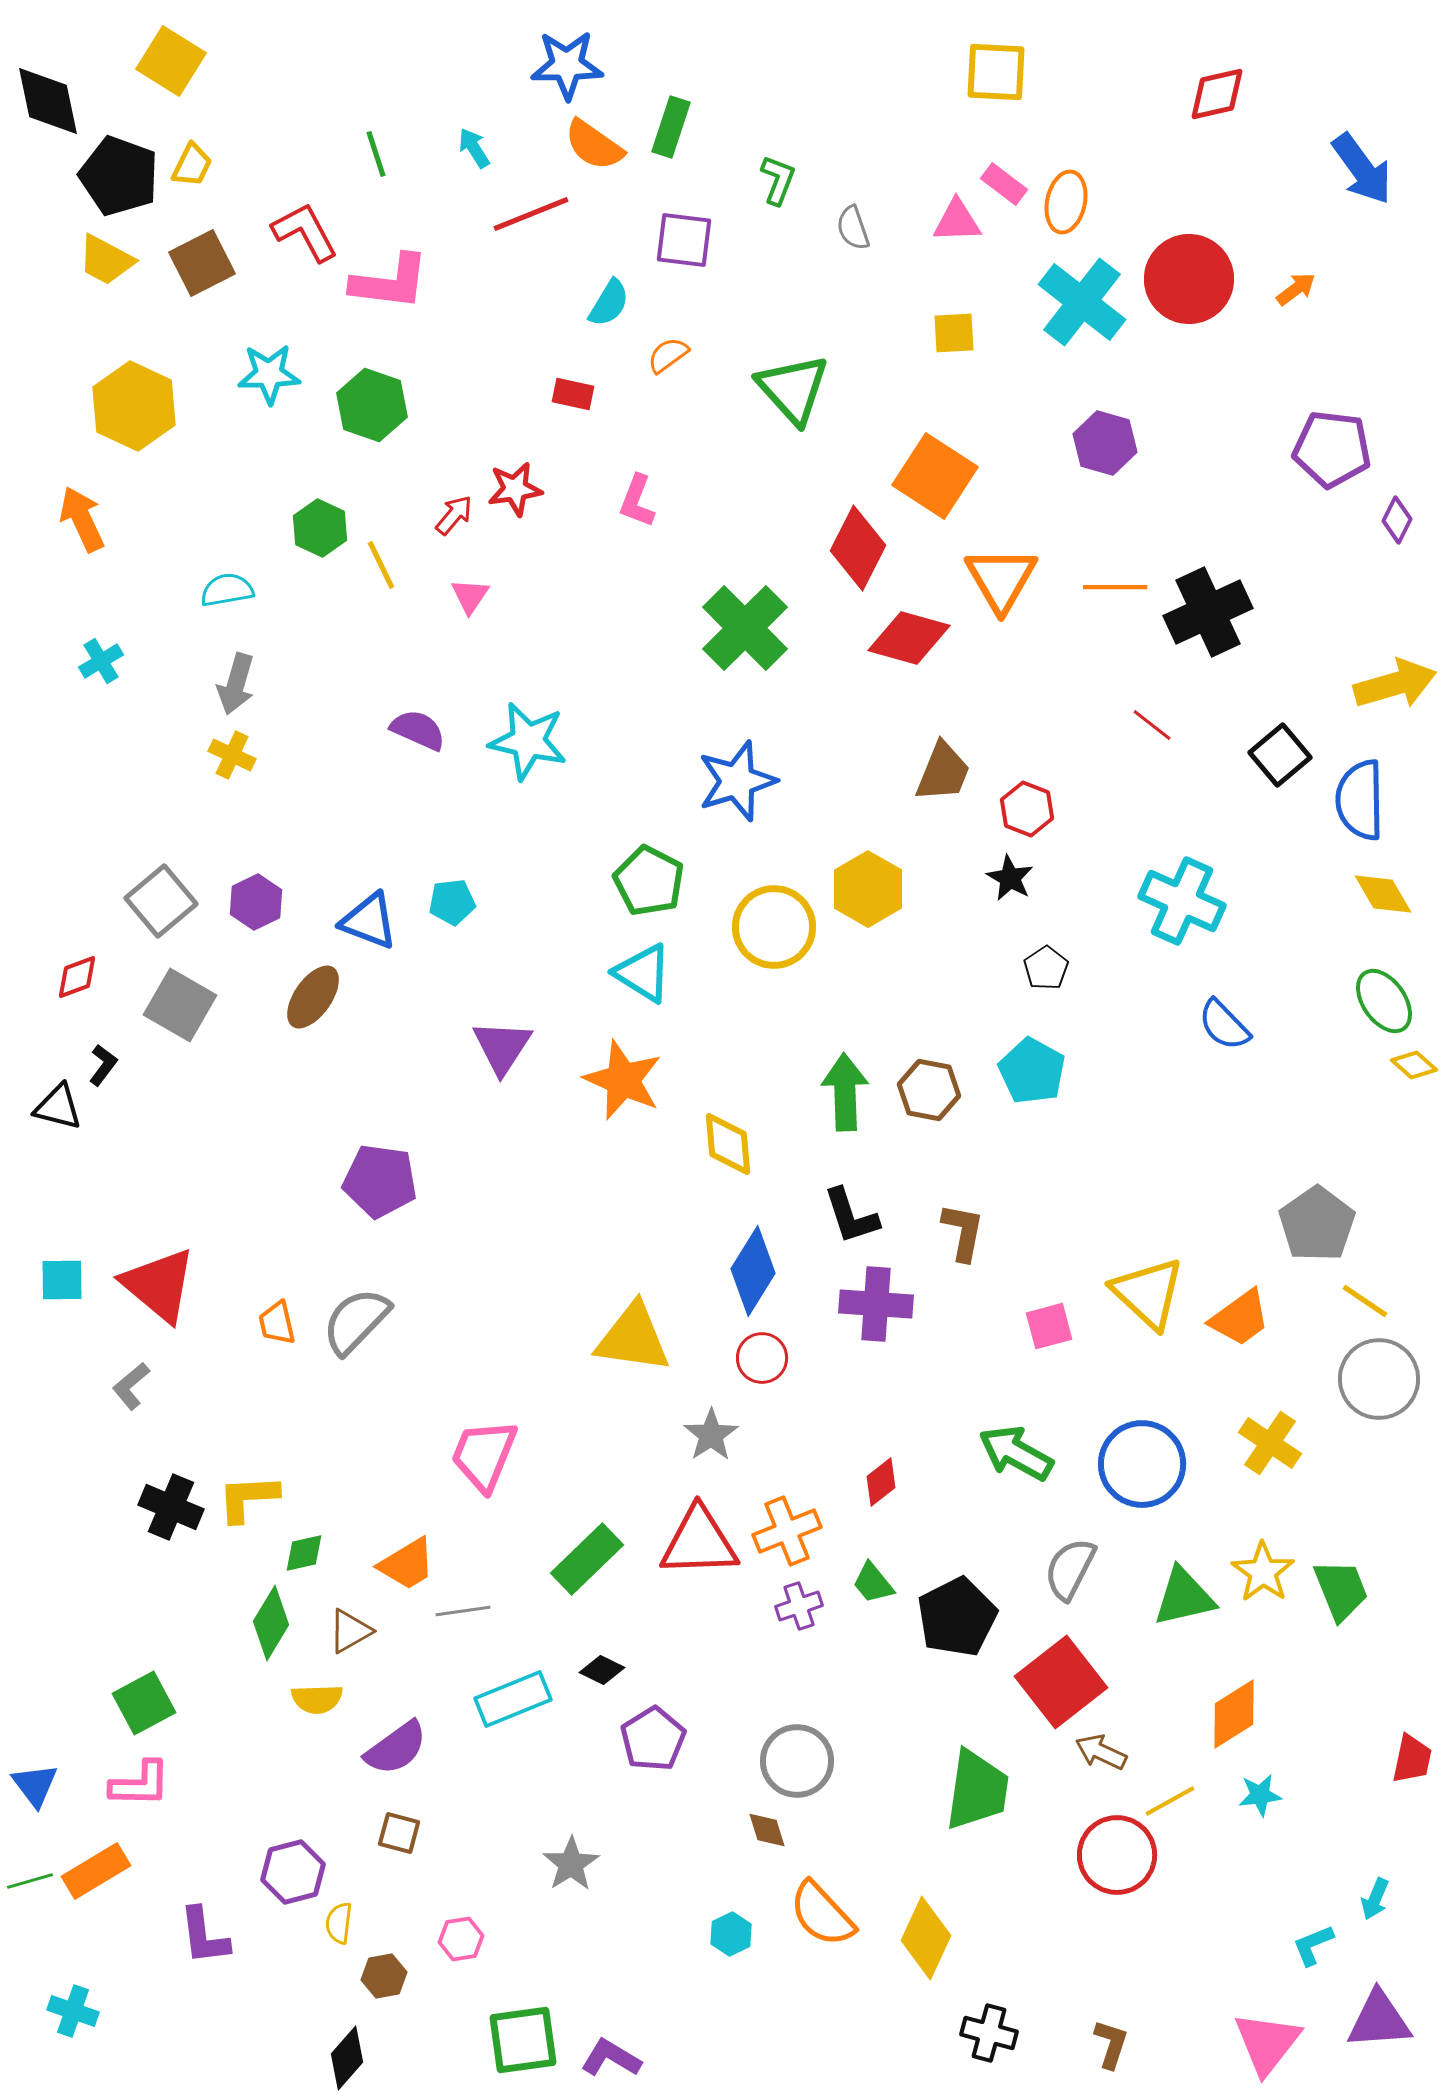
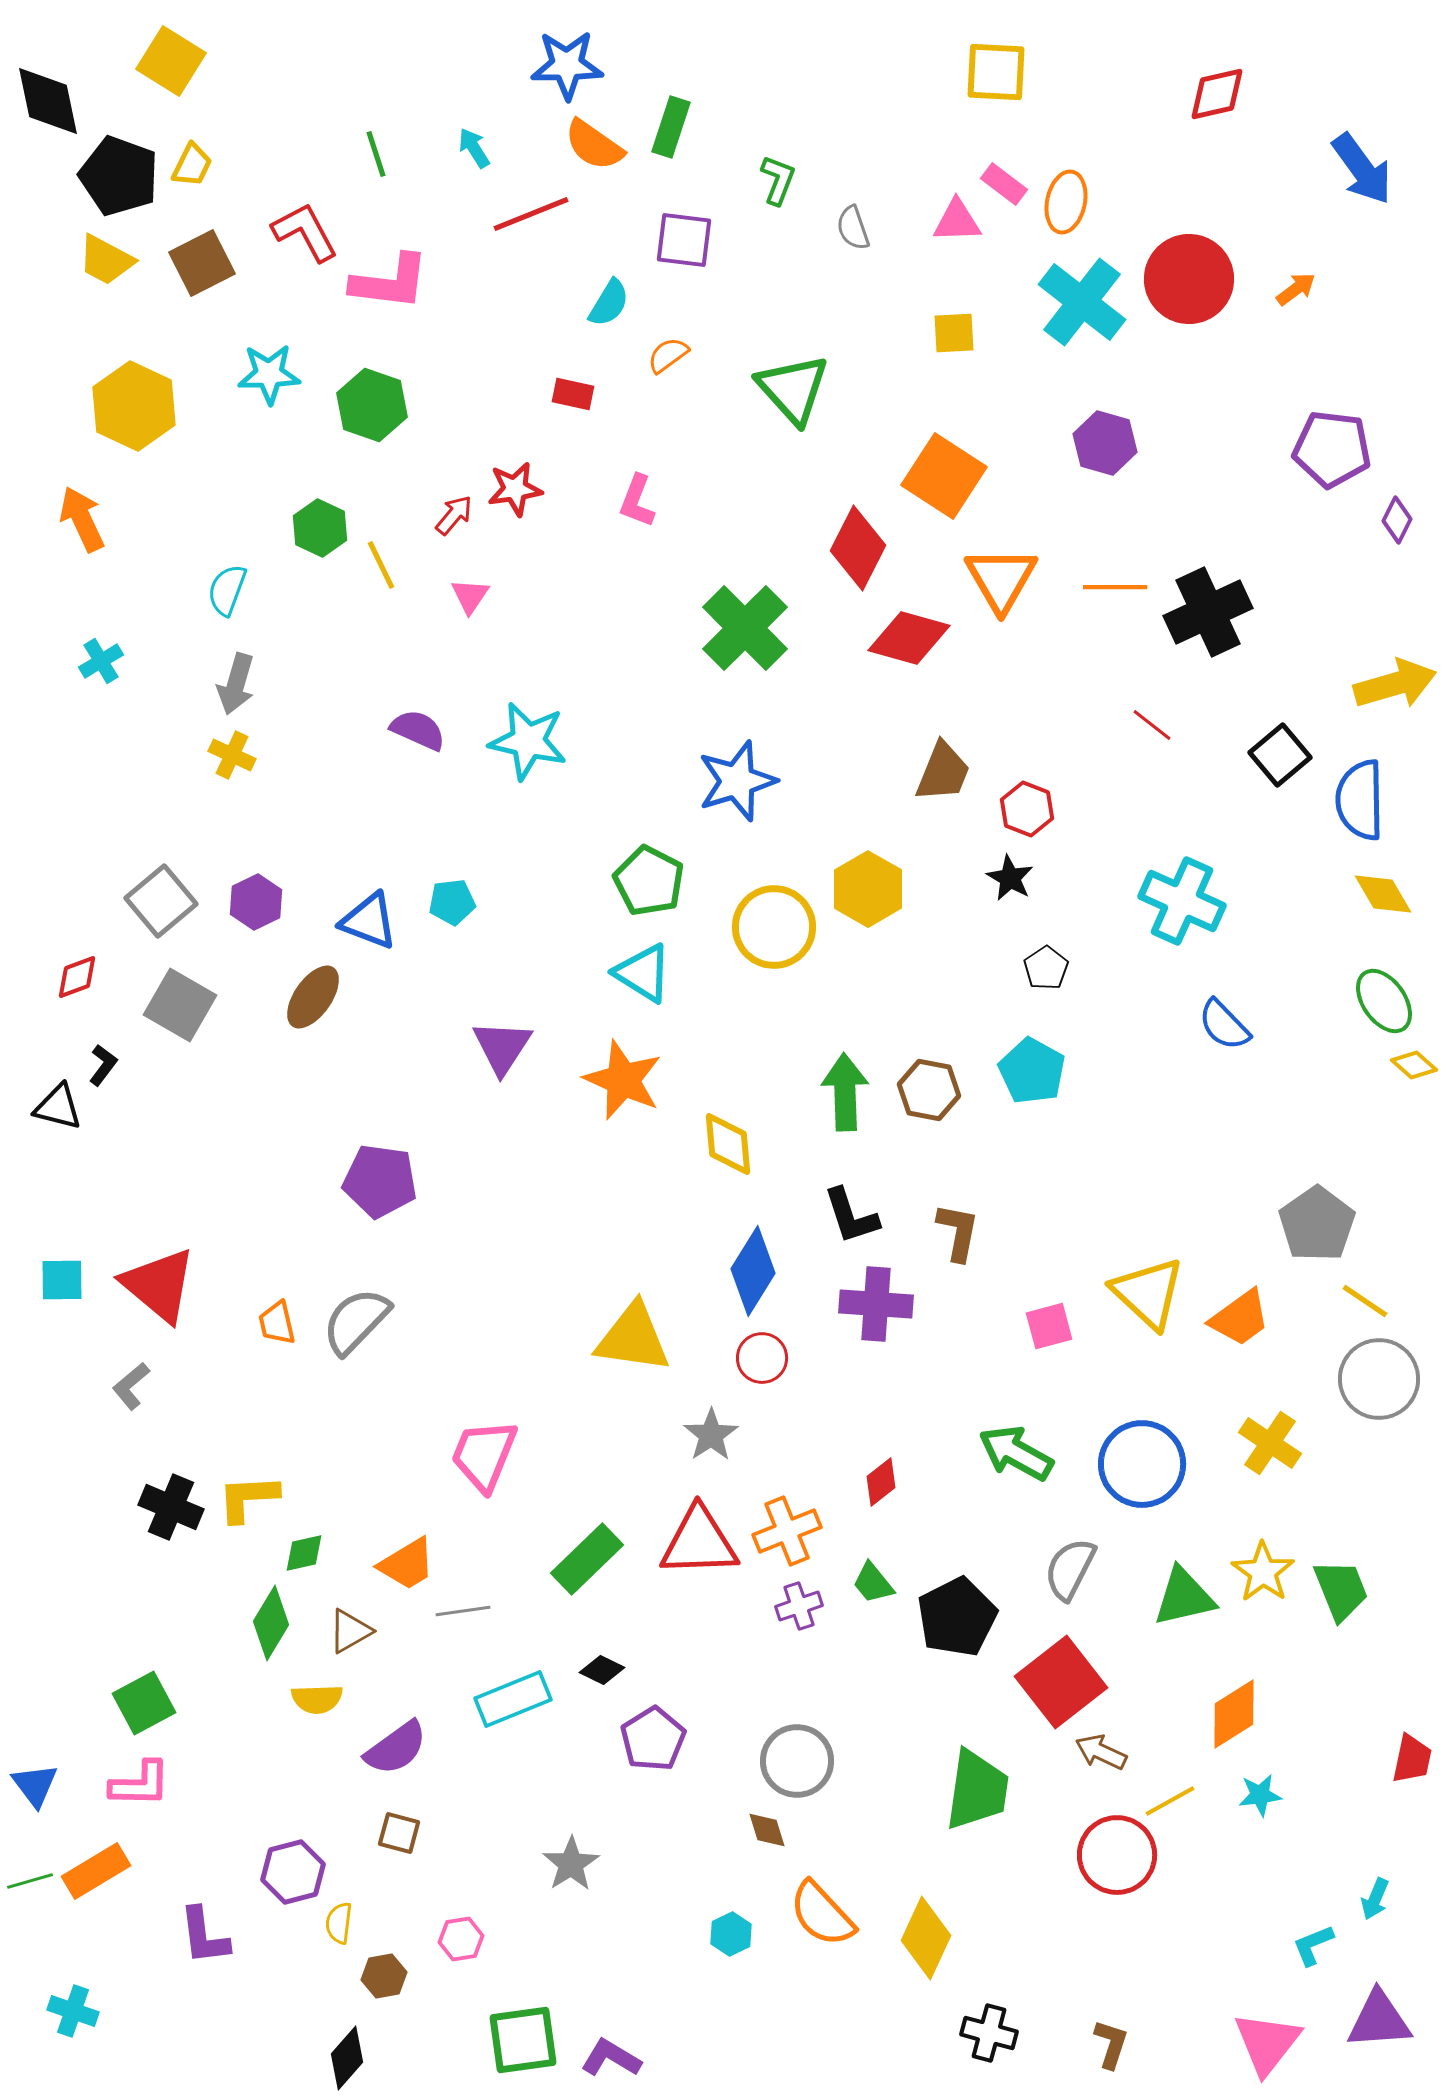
orange square at (935, 476): moved 9 px right
cyan semicircle at (227, 590): rotated 60 degrees counterclockwise
brown L-shape at (963, 1232): moved 5 px left
